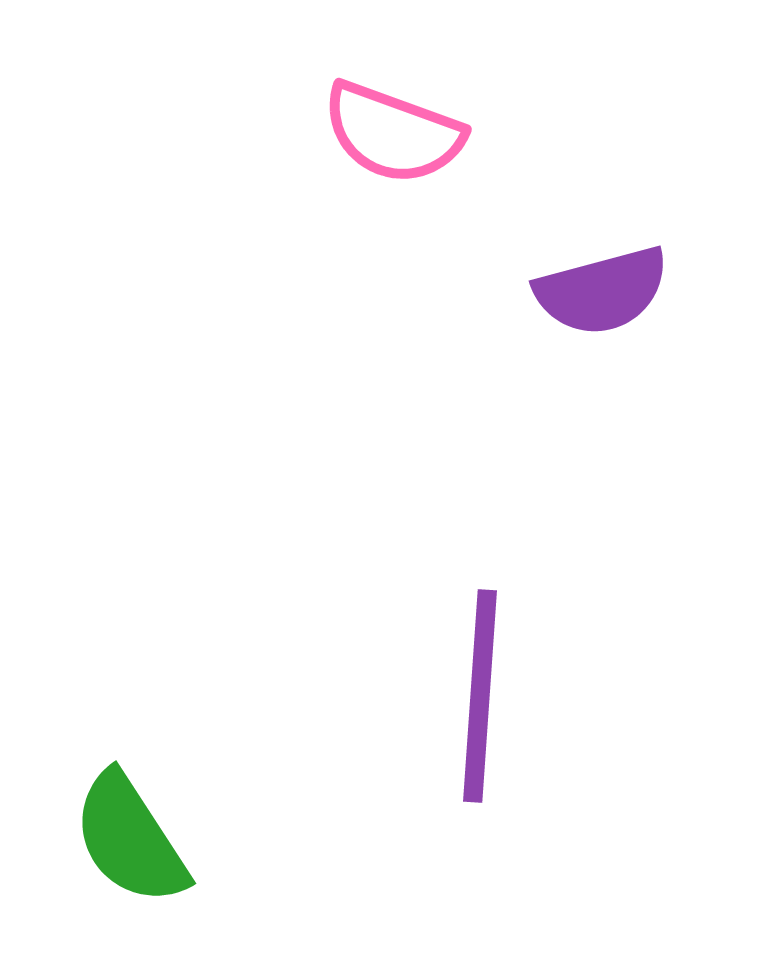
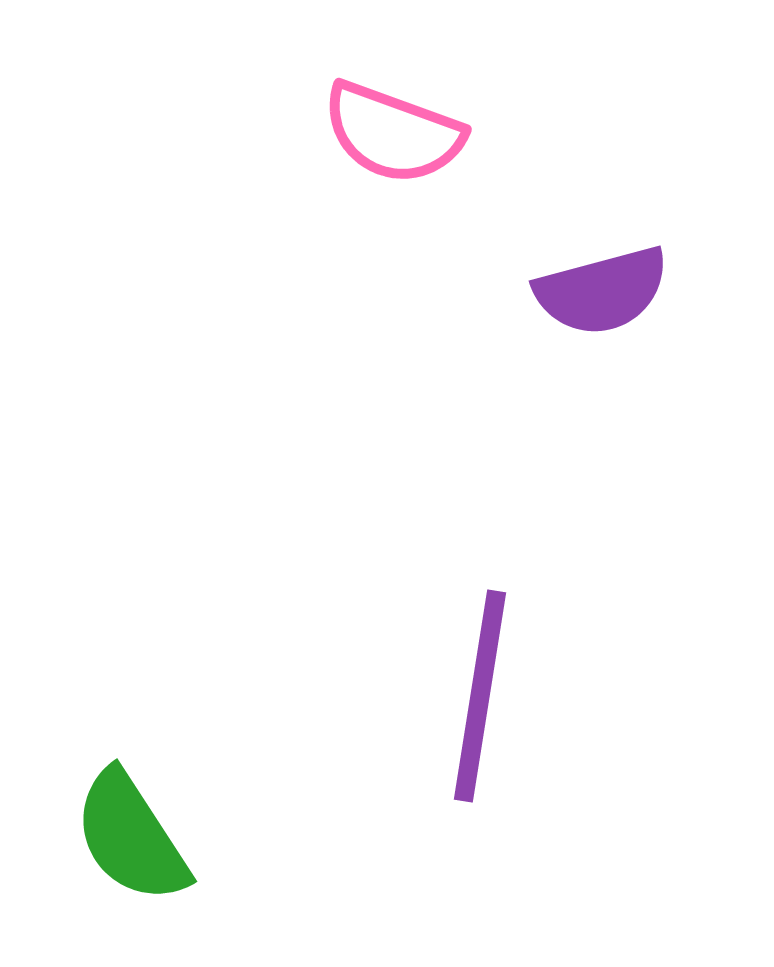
purple line: rotated 5 degrees clockwise
green semicircle: moved 1 px right, 2 px up
